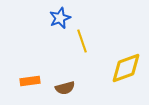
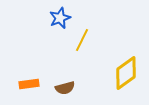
yellow line: moved 1 px up; rotated 45 degrees clockwise
yellow diamond: moved 5 px down; rotated 16 degrees counterclockwise
orange rectangle: moved 1 px left, 3 px down
